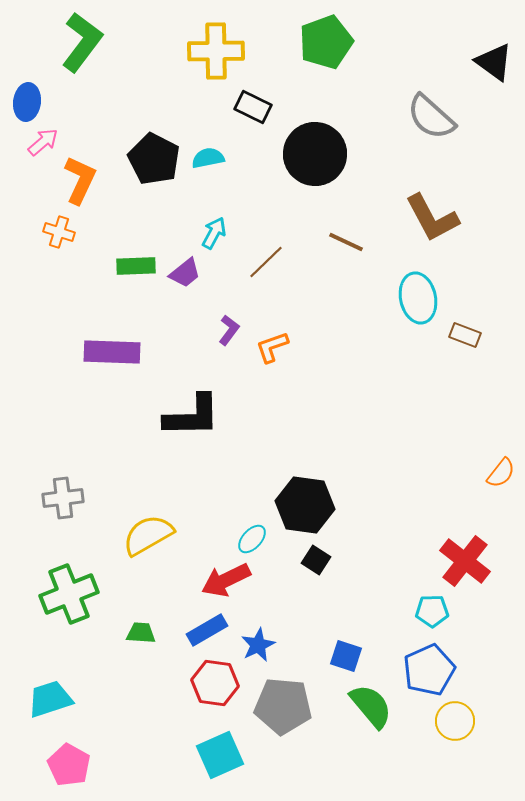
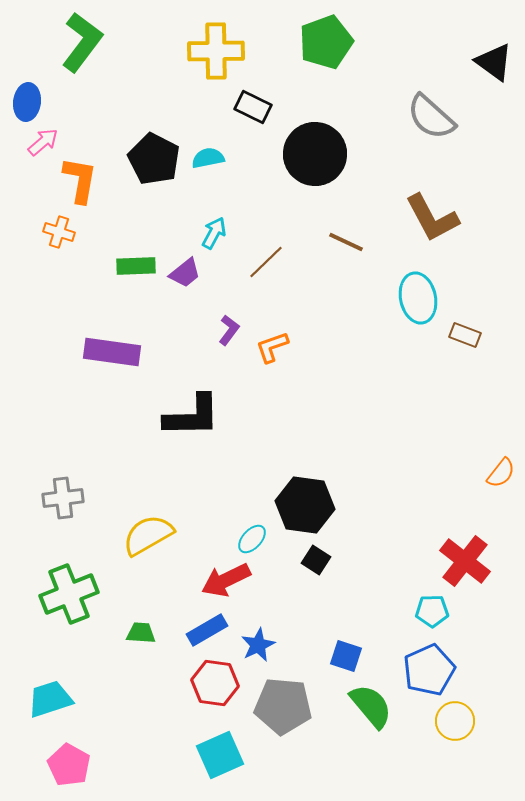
orange L-shape at (80, 180): rotated 15 degrees counterclockwise
purple rectangle at (112, 352): rotated 6 degrees clockwise
